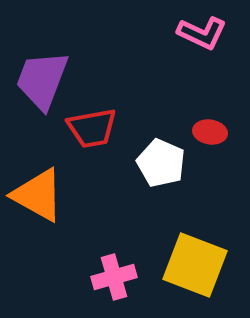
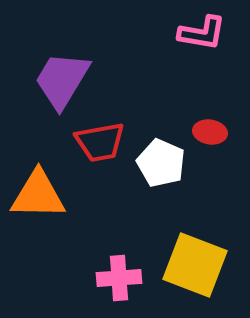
pink L-shape: rotated 15 degrees counterclockwise
purple trapezoid: moved 20 px right; rotated 10 degrees clockwise
red trapezoid: moved 8 px right, 14 px down
orange triangle: rotated 28 degrees counterclockwise
pink cross: moved 5 px right, 1 px down; rotated 12 degrees clockwise
